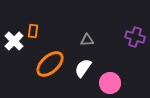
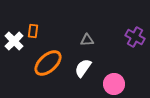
purple cross: rotated 12 degrees clockwise
orange ellipse: moved 2 px left, 1 px up
pink circle: moved 4 px right, 1 px down
